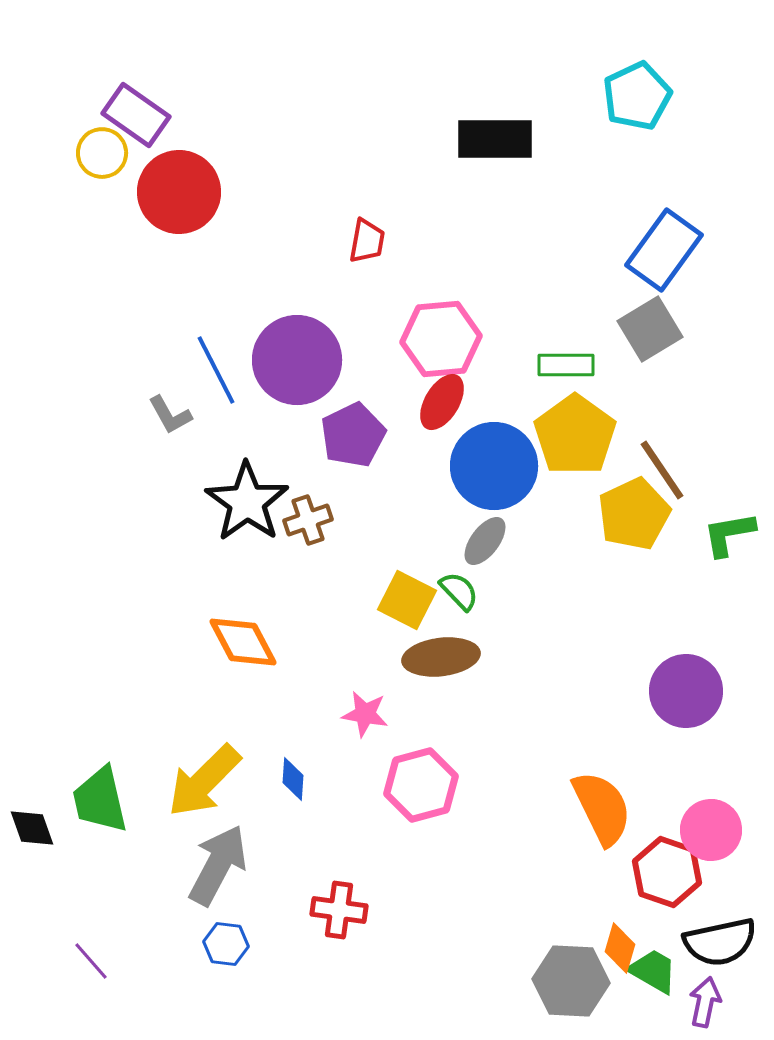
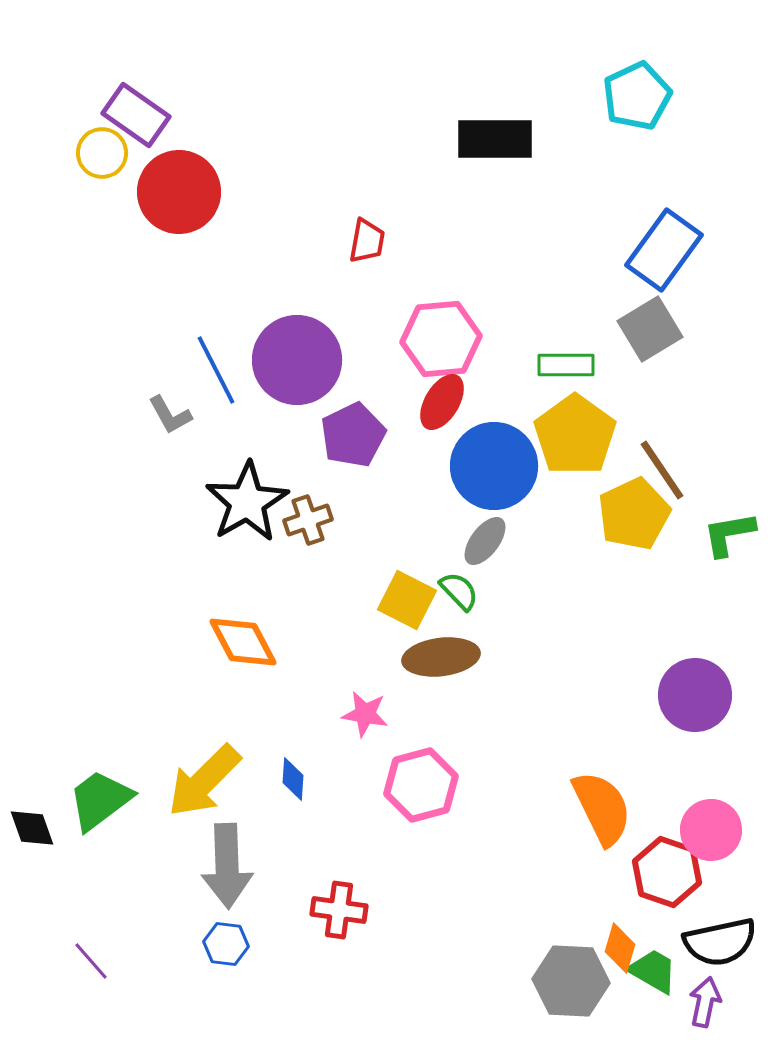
black star at (247, 502): rotated 6 degrees clockwise
purple circle at (686, 691): moved 9 px right, 4 px down
green trapezoid at (100, 800): rotated 66 degrees clockwise
gray arrow at (218, 865): moved 9 px right, 1 px down; rotated 150 degrees clockwise
